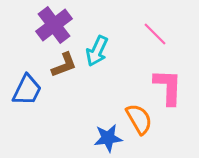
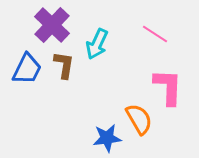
purple cross: moved 2 px left; rotated 9 degrees counterclockwise
pink line: rotated 12 degrees counterclockwise
cyan arrow: moved 7 px up
brown L-shape: rotated 60 degrees counterclockwise
blue trapezoid: moved 21 px up
blue star: moved 1 px left
